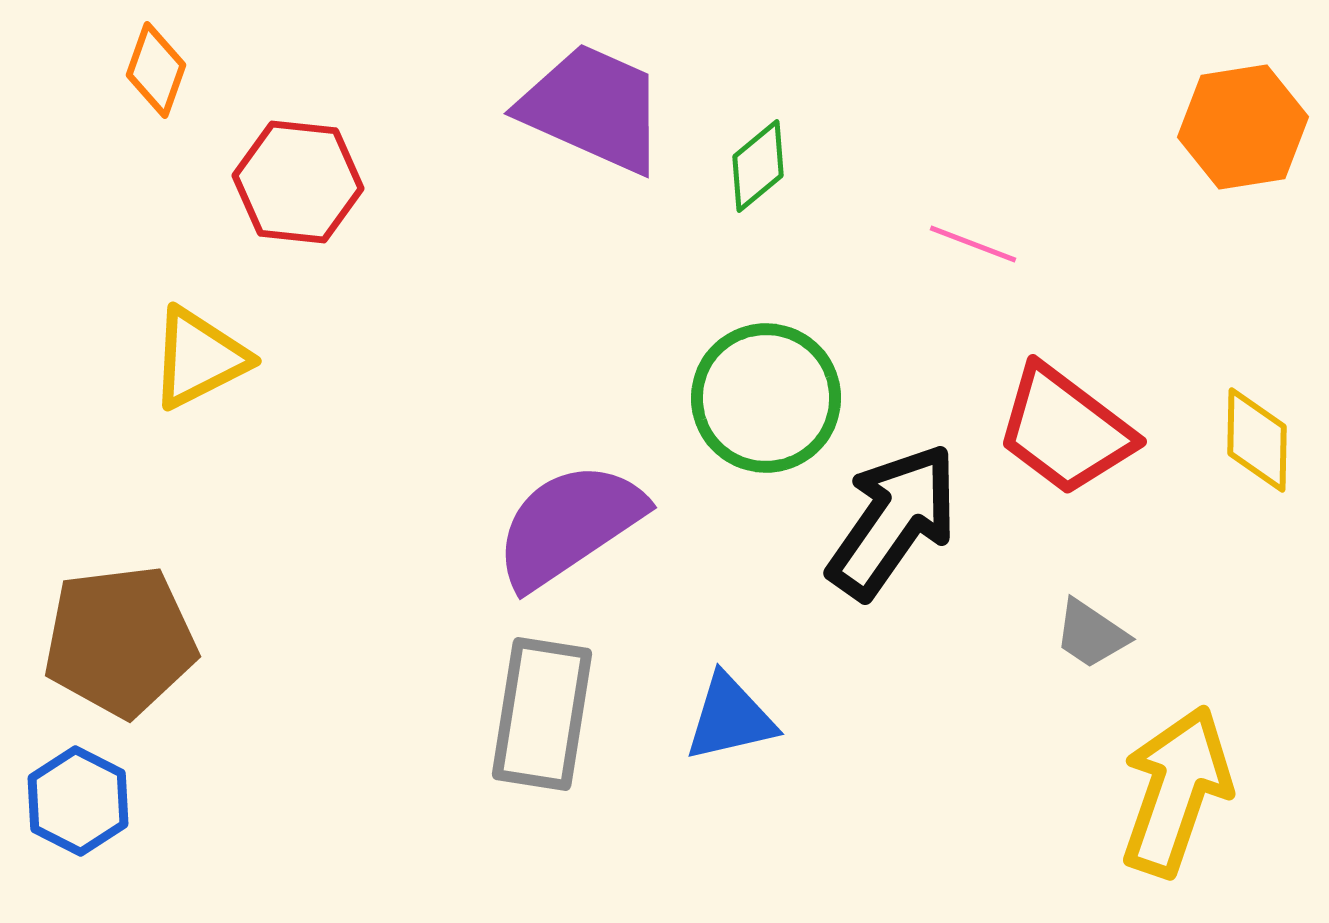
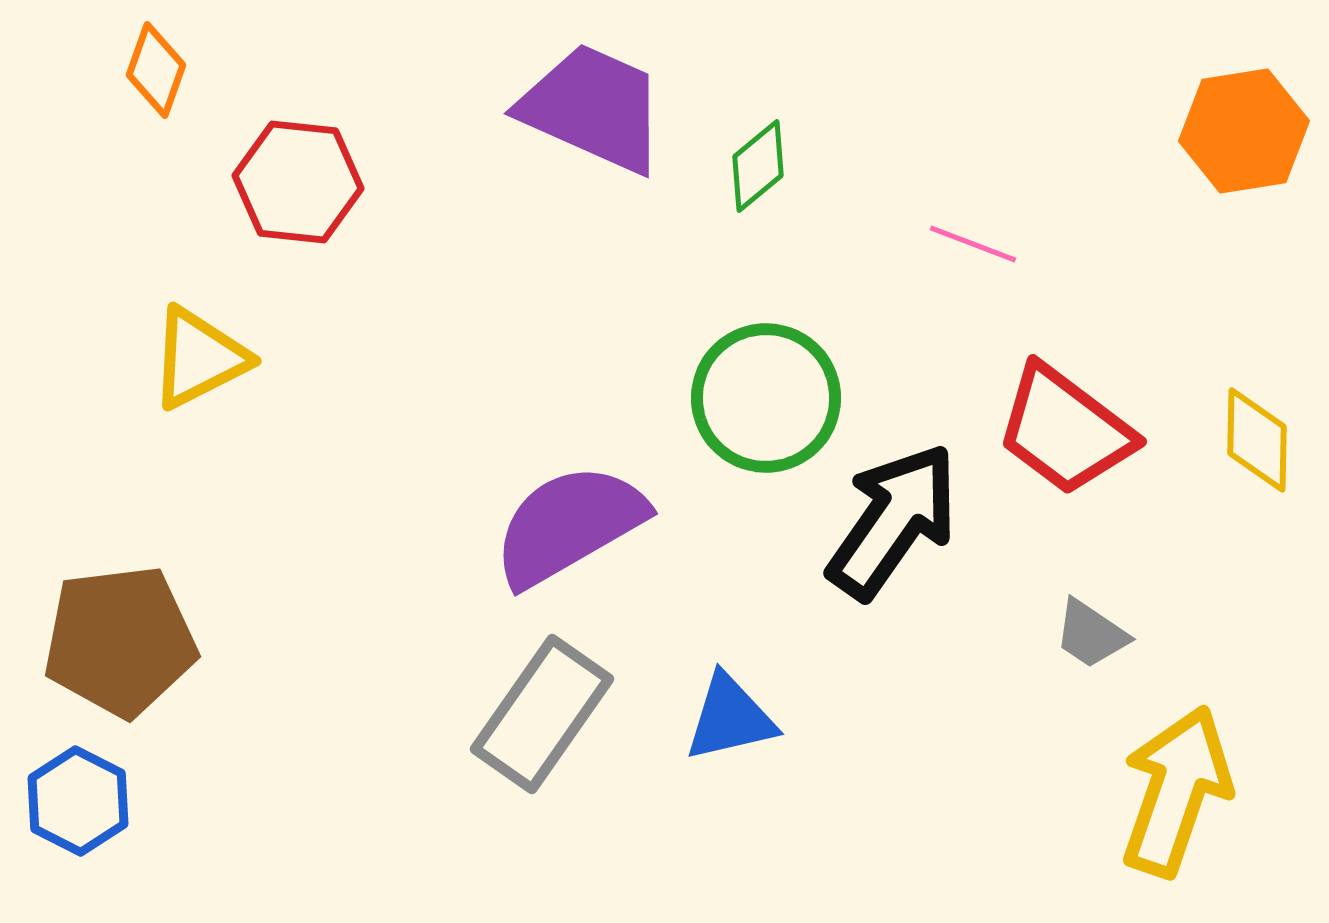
orange hexagon: moved 1 px right, 4 px down
purple semicircle: rotated 4 degrees clockwise
gray rectangle: rotated 26 degrees clockwise
